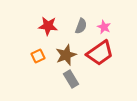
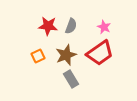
gray semicircle: moved 10 px left
